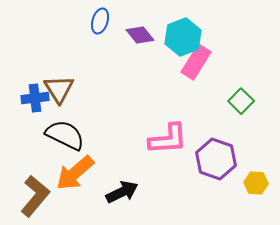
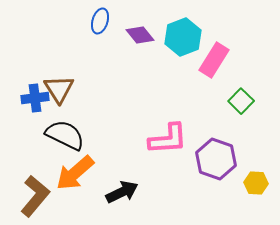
pink rectangle: moved 18 px right, 2 px up
